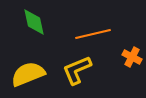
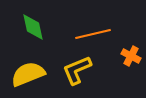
green diamond: moved 1 px left, 5 px down
orange cross: moved 1 px left, 1 px up
